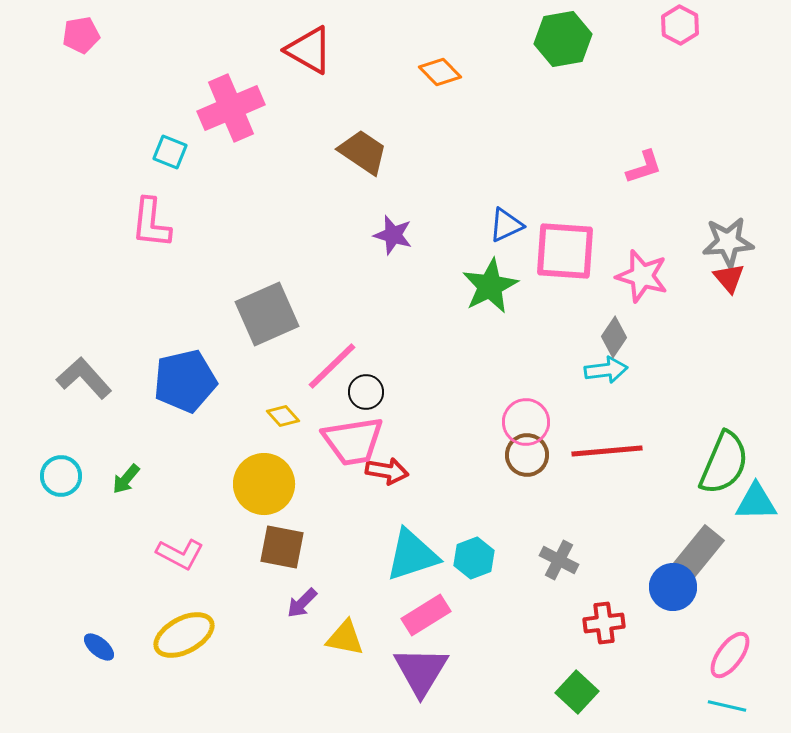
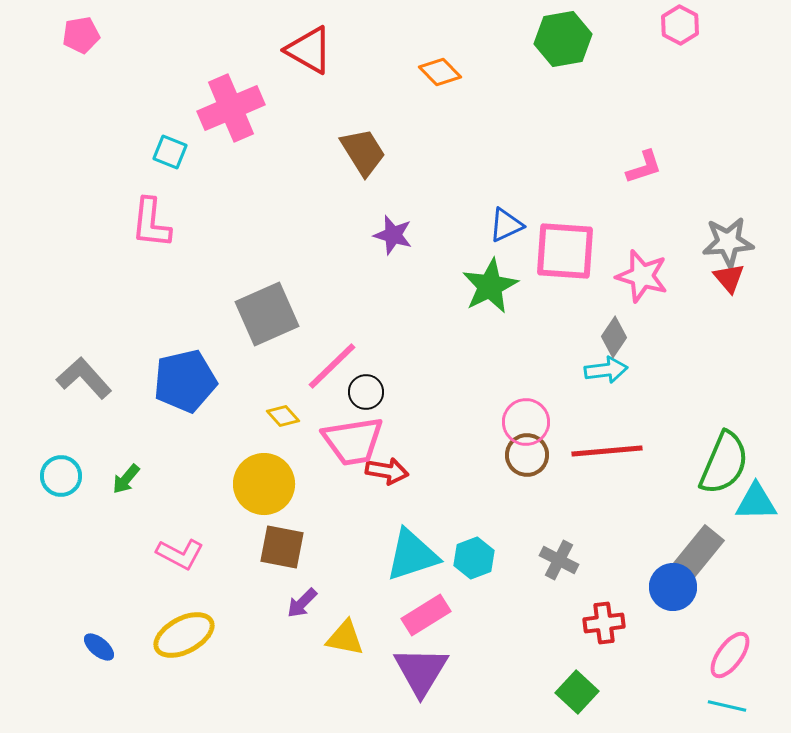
brown trapezoid at (363, 152): rotated 24 degrees clockwise
